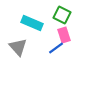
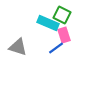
cyan rectangle: moved 16 px right
gray triangle: rotated 30 degrees counterclockwise
